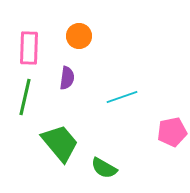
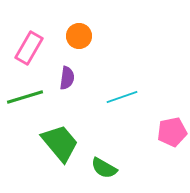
pink rectangle: rotated 28 degrees clockwise
green line: rotated 60 degrees clockwise
